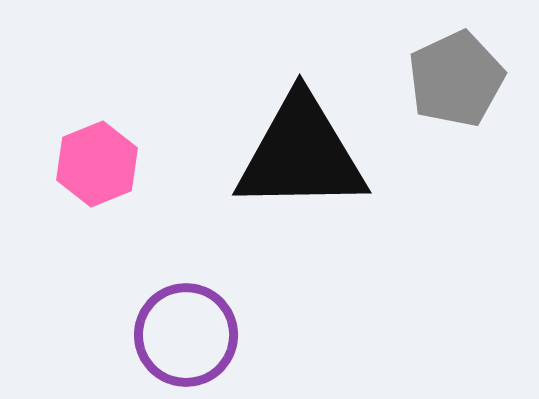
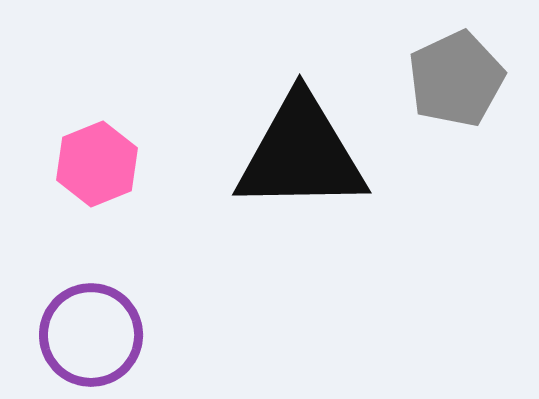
purple circle: moved 95 px left
